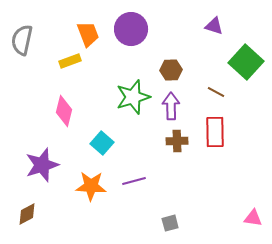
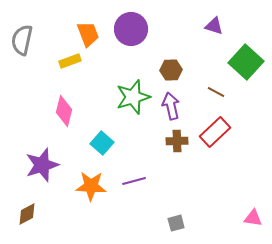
purple arrow: rotated 12 degrees counterclockwise
red rectangle: rotated 48 degrees clockwise
gray square: moved 6 px right
